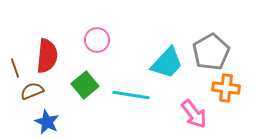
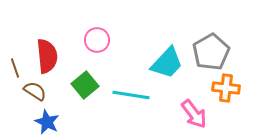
red semicircle: rotated 12 degrees counterclockwise
brown semicircle: moved 3 px right; rotated 55 degrees clockwise
